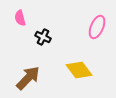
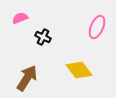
pink semicircle: rotated 84 degrees clockwise
brown arrow: moved 1 px left; rotated 12 degrees counterclockwise
